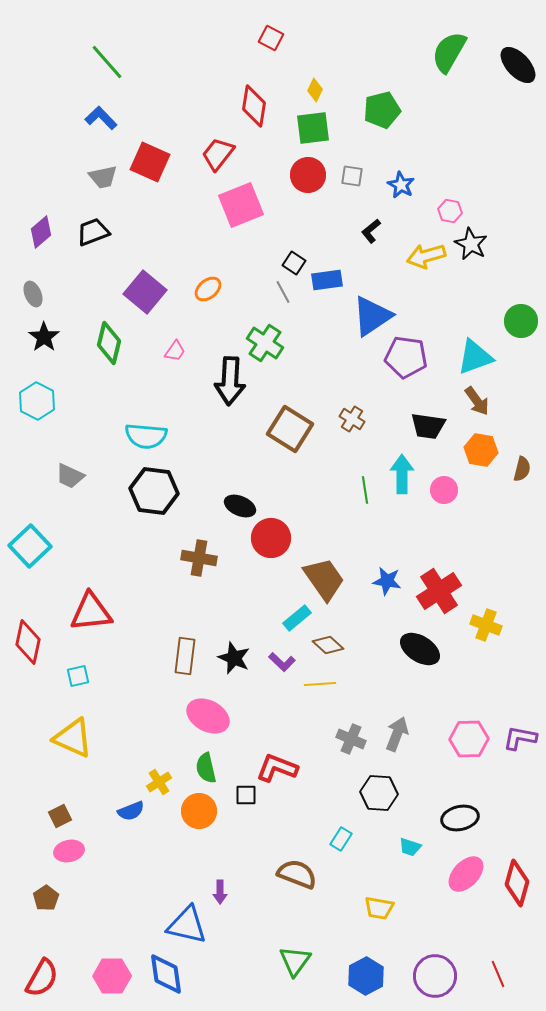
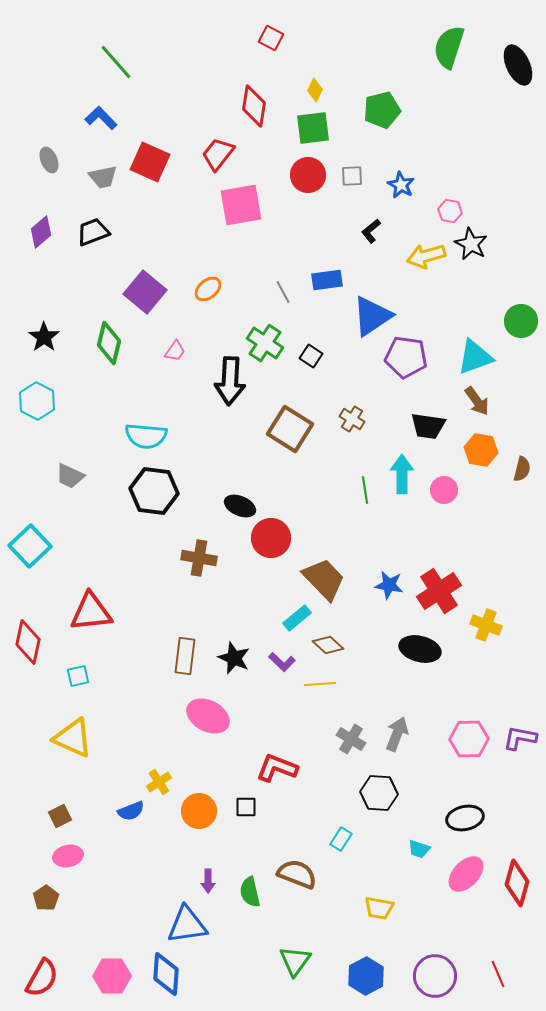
green semicircle at (449, 52): moved 5 px up; rotated 12 degrees counterclockwise
green line at (107, 62): moved 9 px right
black ellipse at (518, 65): rotated 18 degrees clockwise
gray square at (352, 176): rotated 10 degrees counterclockwise
pink square at (241, 205): rotated 12 degrees clockwise
black square at (294, 263): moved 17 px right, 93 px down
gray ellipse at (33, 294): moved 16 px right, 134 px up
brown trapezoid at (324, 579): rotated 9 degrees counterclockwise
blue star at (387, 581): moved 2 px right, 4 px down
black ellipse at (420, 649): rotated 18 degrees counterclockwise
gray cross at (351, 739): rotated 8 degrees clockwise
green semicircle at (206, 768): moved 44 px right, 124 px down
black square at (246, 795): moved 12 px down
black ellipse at (460, 818): moved 5 px right
cyan trapezoid at (410, 847): moved 9 px right, 2 px down
pink ellipse at (69, 851): moved 1 px left, 5 px down
purple arrow at (220, 892): moved 12 px left, 11 px up
blue triangle at (187, 925): rotated 21 degrees counterclockwise
blue diamond at (166, 974): rotated 12 degrees clockwise
